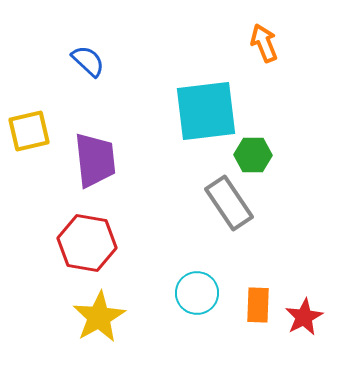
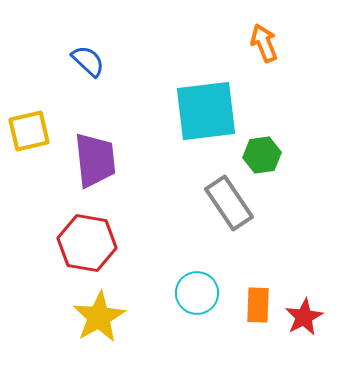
green hexagon: moved 9 px right; rotated 9 degrees counterclockwise
